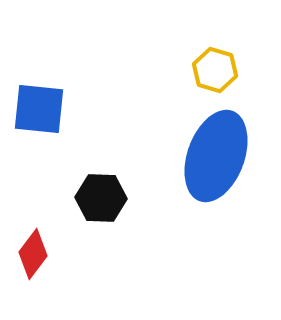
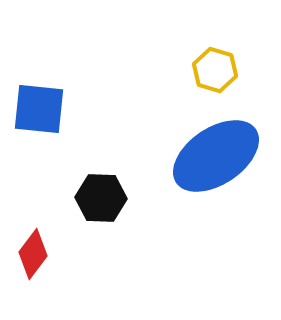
blue ellipse: rotated 36 degrees clockwise
